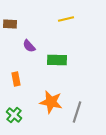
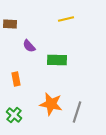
orange star: moved 2 px down
